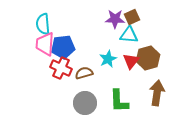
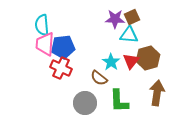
cyan semicircle: moved 1 px left, 1 px down
cyan star: moved 3 px right, 3 px down; rotated 12 degrees counterclockwise
brown semicircle: moved 15 px right, 5 px down; rotated 126 degrees counterclockwise
